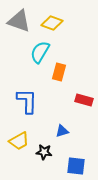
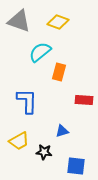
yellow diamond: moved 6 px right, 1 px up
cyan semicircle: rotated 20 degrees clockwise
red rectangle: rotated 12 degrees counterclockwise
